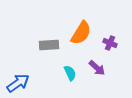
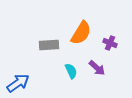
cyan semicircle: moved 1 px right, 2 px up
